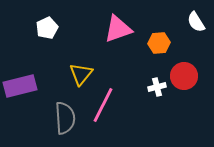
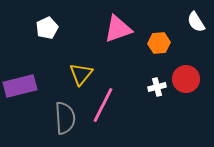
red circle: moved 2 px right, 3 px down
